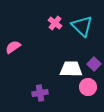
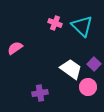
pink cross: rotated 16 degrees counterclockwise
pink semicircle: moved 2 px right, 1 px down
white trapezoid: rotated 35 degrees clockwise
